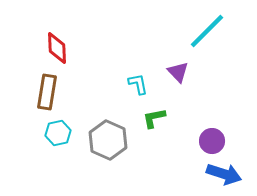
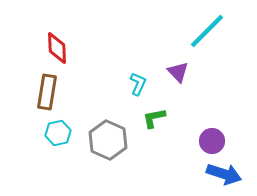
cyan L-shape: rotated 35 degrees clockwise
